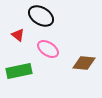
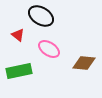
pink ellipse: moved 1 px right
